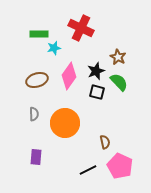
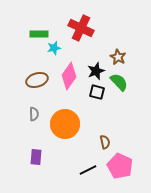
orange circle: moved 1 px down
